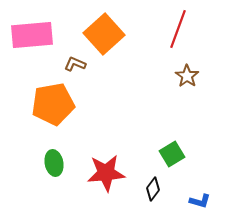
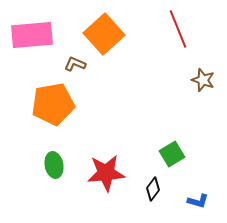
red line: rotated 42 degrees counterclockwise
brown star: moved 16 px right, 4 px down; rotated 15 degrees counterclockwise
green ellipse: moved 2 px down
blue L-shape: moved 2 px left
